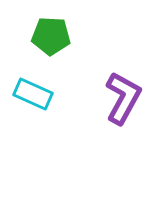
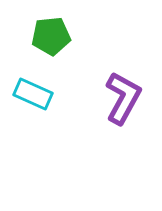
green pentagon: rotated 9 degrees counterclockwise
